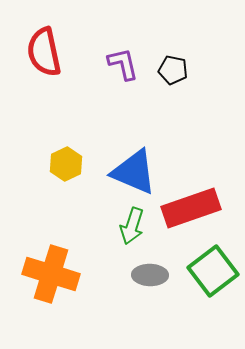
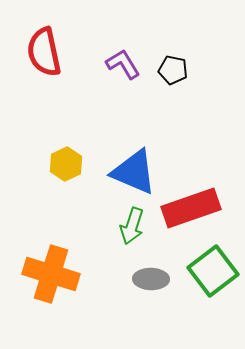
purple L-shape: rotated 18 degrees counterclockwise
gray ellipse: moved 1 px right, 4 px down
